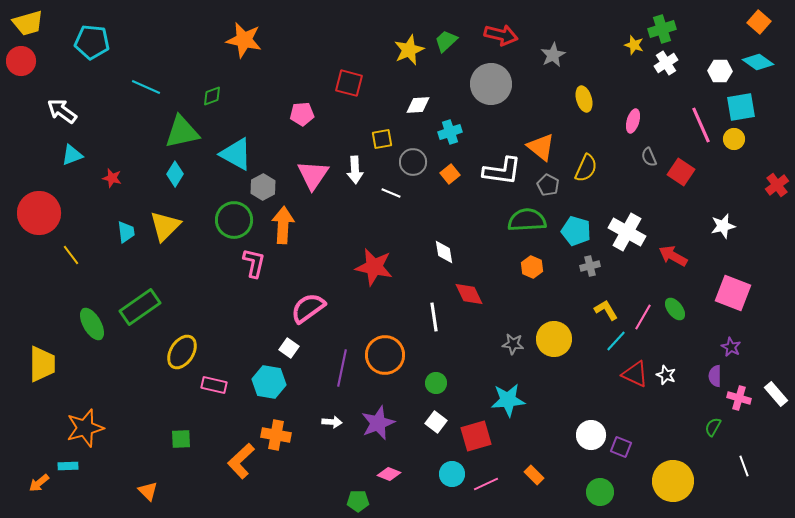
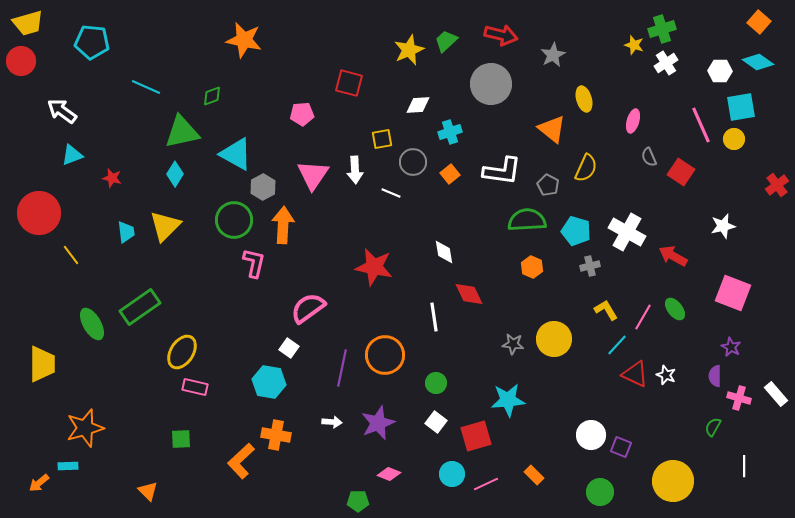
orange triangle at (541, 147): moved 11 px right, 18 px up
cyan line at (616, 341): moved 1 px right, 4 px down
pink rectangle at (214, 385): moved 19 px left, 2 px down
white line at (744, 466): rotated 20 degrees clockwise
